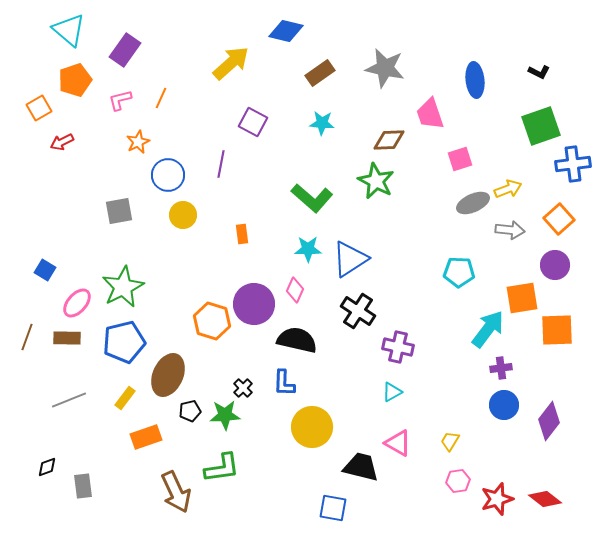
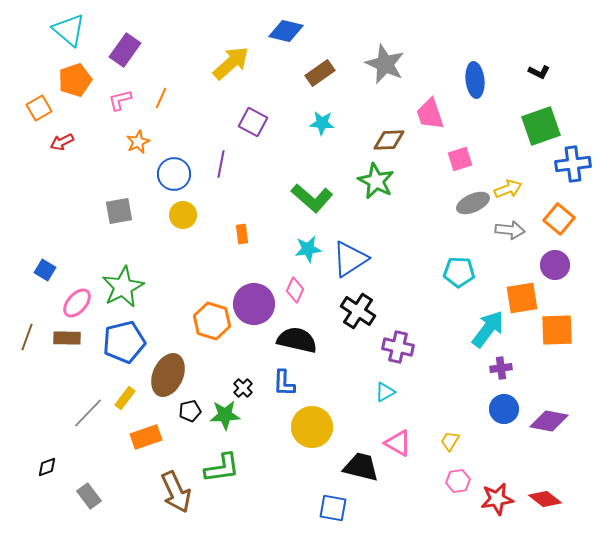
gray star at (385, 68): moved 4 px up; rotated 12 degrees clockwise
blue circle at (168, 175): moved 6 px right, 1 px up
orange square at (559, 219): rotated 8 degrees counterclockwise
cyan star at (308, 249): rotated 8 degrees counterclockwise
cyan triangle at (392, 392): moved 7 px left
gray line at (69, 400): moved 19 px right, 13 px down; rotated 24 degrees counterclockwise
blue circle at (504, 405): moved 4 px down
purple diamond at (549, 421): rotated 63 degrees clockwise
gray rectangle at (83, 486): moved 6 px right, 10 px down; rotated 30 degrees counterclockwise
red star at (497, 499): rotated 8 degrees clockwise
